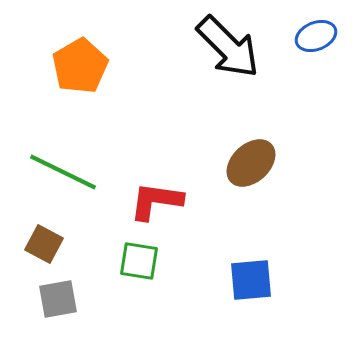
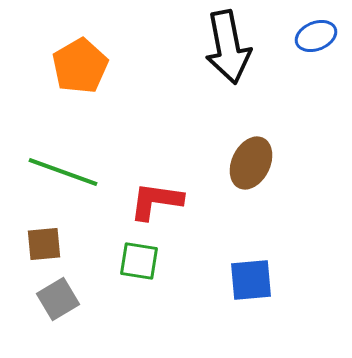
black arrow: rotated 34 degrees clockwise
brown ellipse: rotated 21 degrees counterclockwise
green line: rotated 6 degrees counterclockwise
brown square: rotated 33 degrees counterclockwise
gray square: rotated 21 degrees counterclockwise
